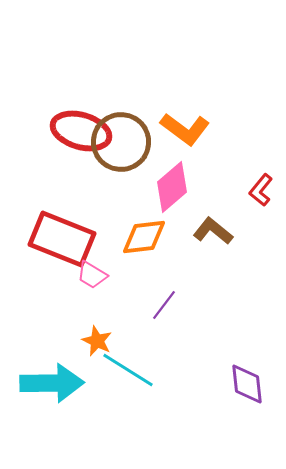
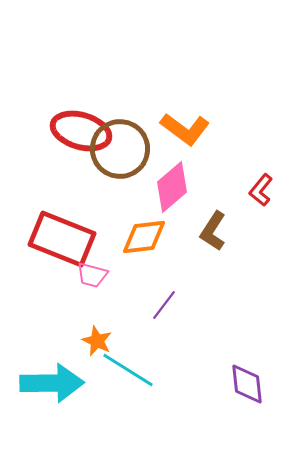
brown circle: moved 1 px left, 7 px down
brown L-shape: rotated 96 degrees counterclockwise
pink trapezoid: rotated 16 degrees counterclockwise
